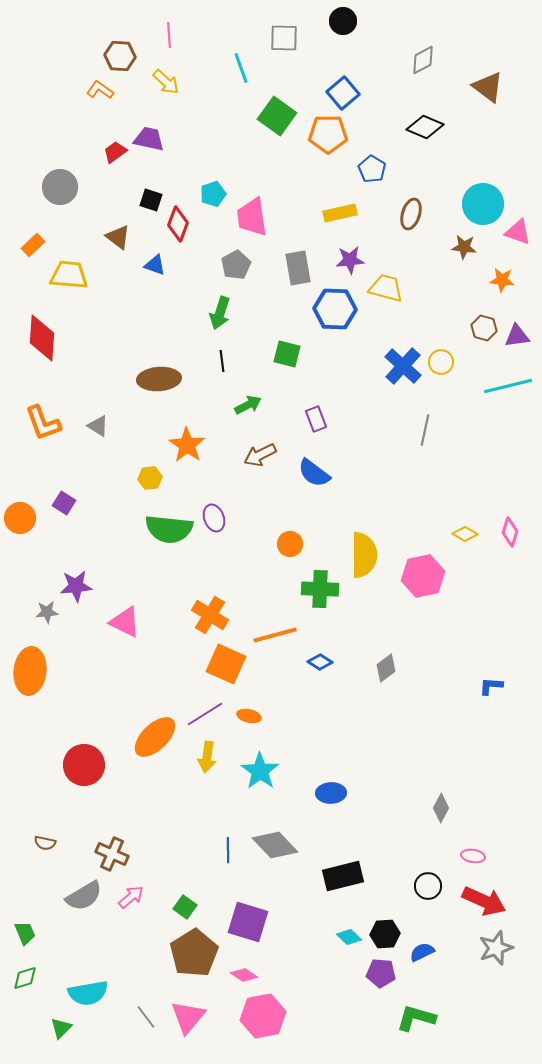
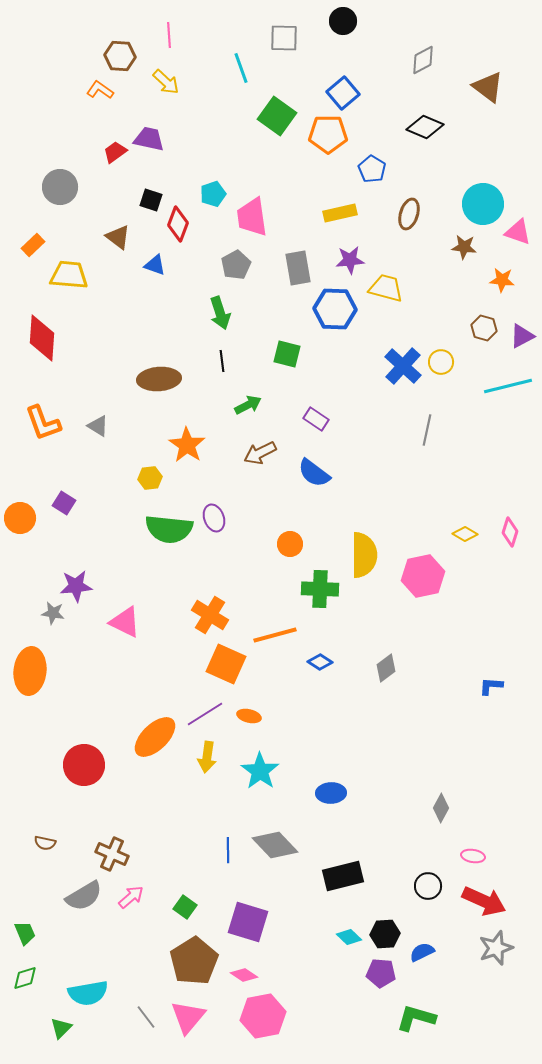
brown ellipse at (411, 214): moved 2 px left
green arrow at (220, 313): rotated 36 degrees counterclockwise
purple triangle at (517, 336): moved 5 px right; rotated 20 degrees counterclockwise
purple rectangle at (316, 419): rotated 35 degrees counterclockwise
gray line at (425, 430): moved 2 px right
brown arrow at (260, 455): moved 2 px up
gray star at (47, 612): moved 6 px right, 1 px down; rotated 15 degrees clockwise
brown pentagon at (194, 953): moved 8 px down
